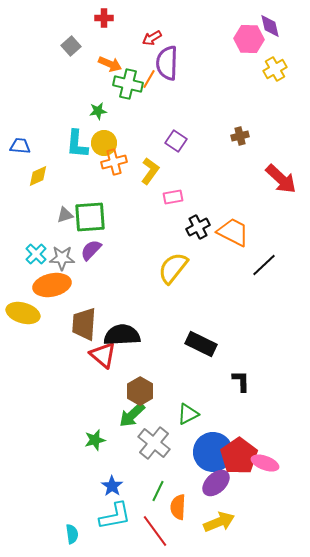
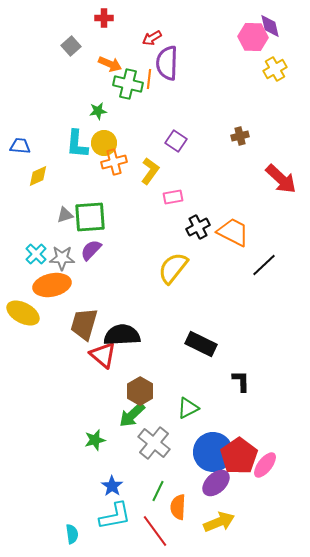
pink hexagon at (249, 39): moved 4 px right, 2 px up
orange line at (149, 79): rotated 24 degrees counterclockwise
yellow ellipse at (23, 313): rotated 12 degrees clockwise
brown trapezoid at (84, 324): rotated 12 degrees clockwise
green triangle at (188, 414): moved 6 px up
pink ellipse at (265, 463): moved 2 px down; rotated 72 degrees counterclockwise
